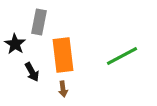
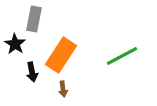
gray rectangle: moved 5 px left, 3 px up
orange rectangle: moved 2 px left; rotated 40 degrees clockwise
black arrow: rotated 18 degrees clockwise
